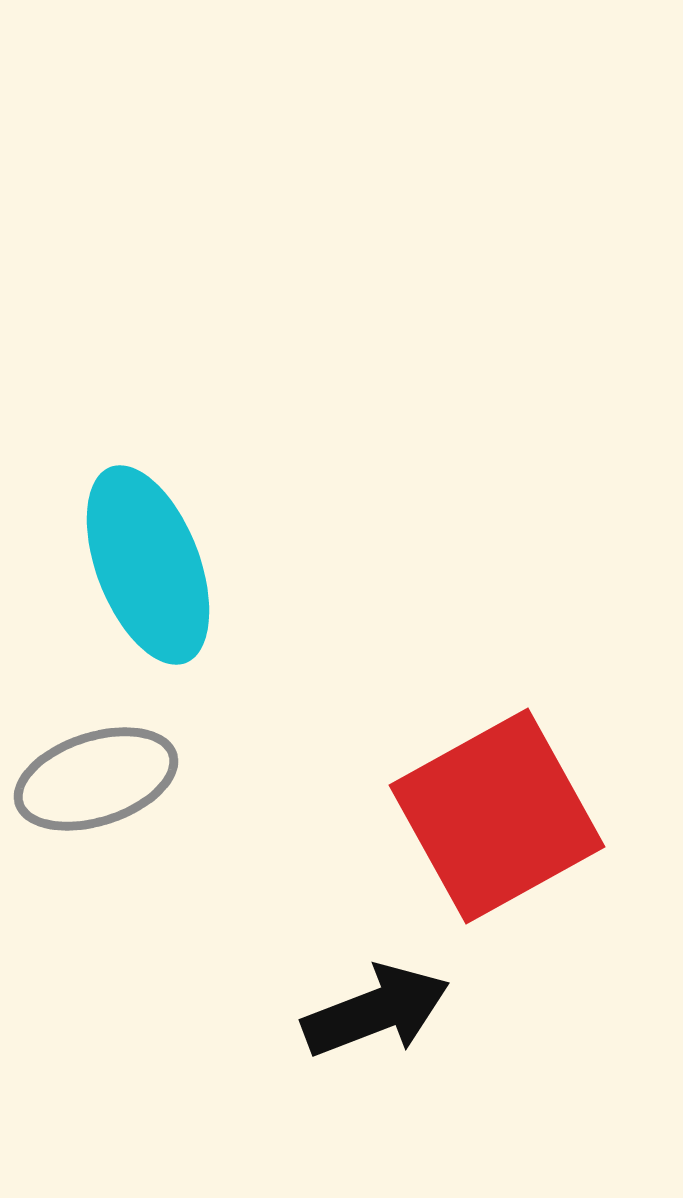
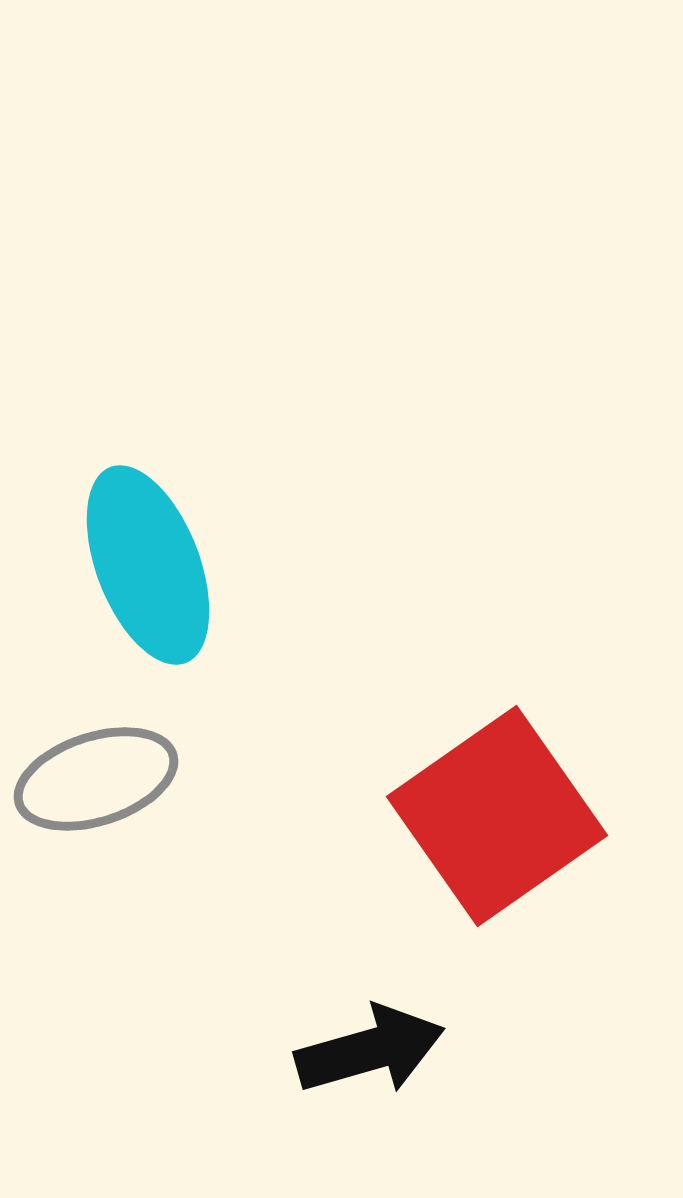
red square: rotated 6 degrees counterclockwise
black arrow: moved 6 px left, 39 px down; rotated 5 degrees clockwise
